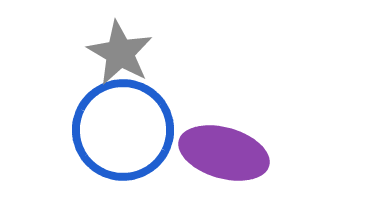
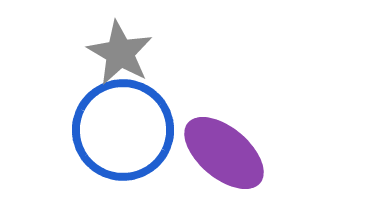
purple ellipse: rotated 24 degrees clockwise
